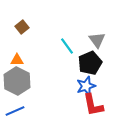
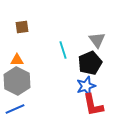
brown square: rotated 32 degrees clockwise
cyan line: moved 4 px left, 4 px down; rotated 18 degrees clockwise
blue line: moved 2 px up
